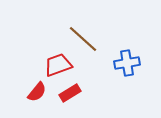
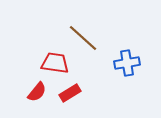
brown line: moved 1 px up
red trapezoid: moved 3 px left, 2 px up; rotated 28 degrees clockwise
